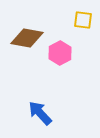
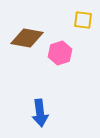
pink hexagon: rotated 10 degrees clockwise
blue arrow: rotated 144 degrees counterclockwise
